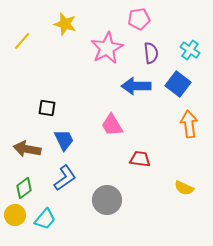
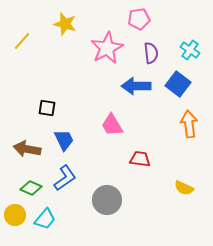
green diamond: moved 7 px right; rotated 60 degrees clockwise
